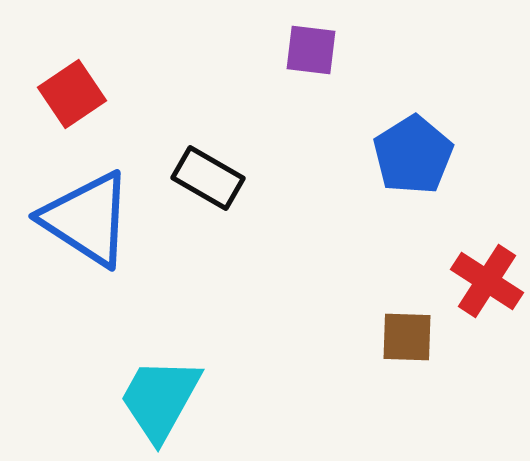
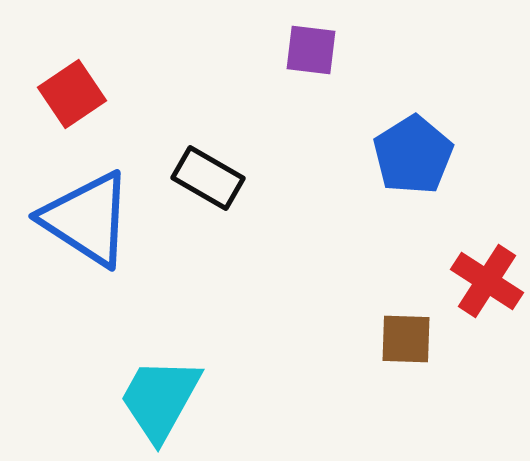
brown square: moved 1 px left, 2 px down
